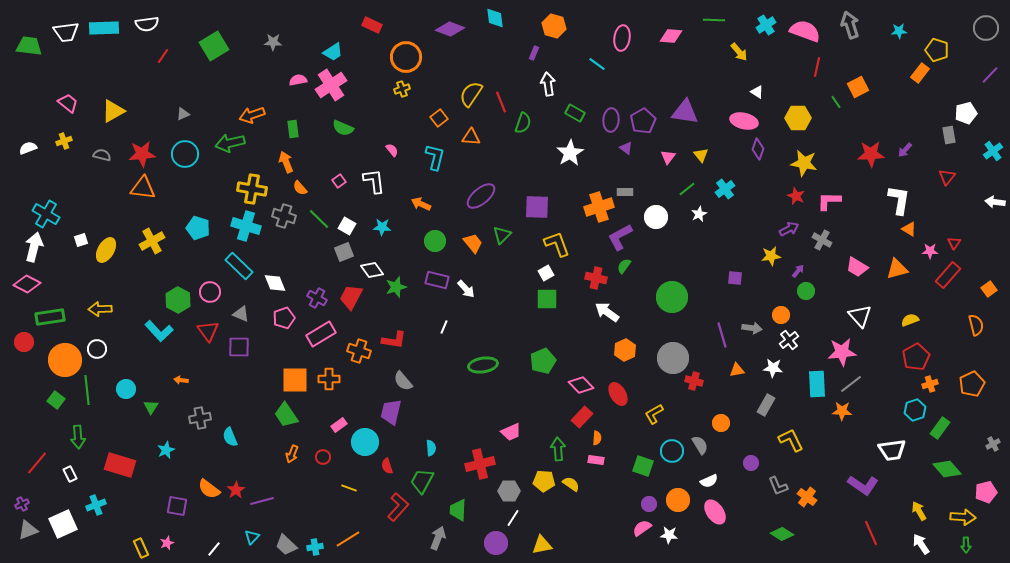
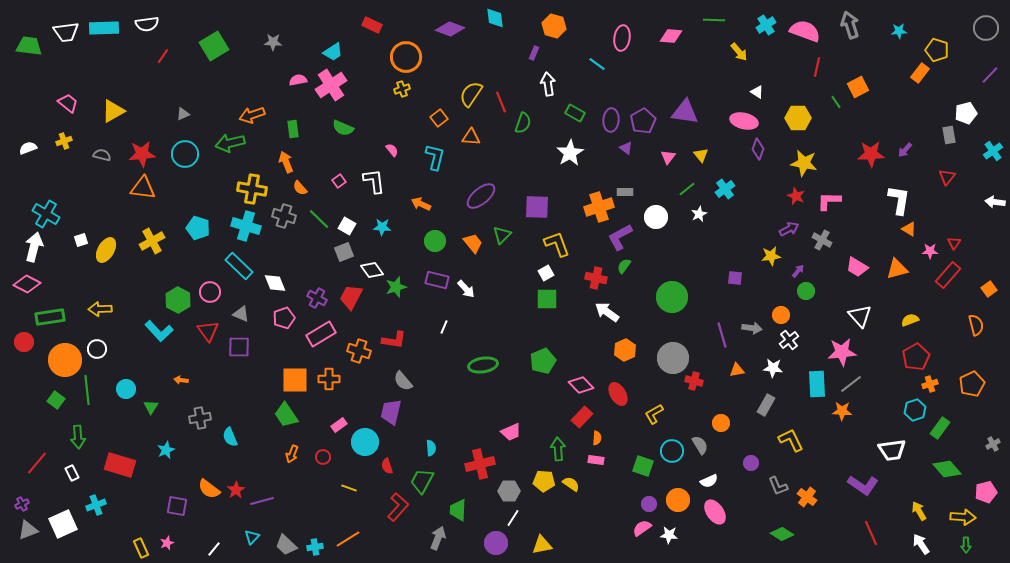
white rectangle at (70, 474): moved 2 px right, 1 px up
